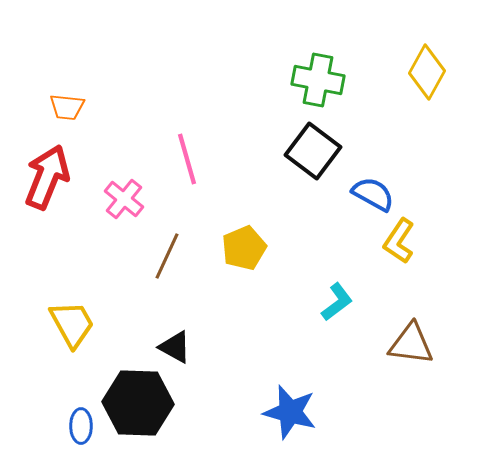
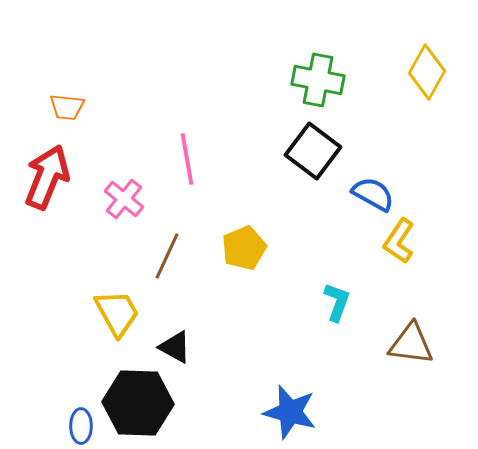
pink line: rotated 6 degrees clockwise
cyan L-shape: rotated 33 degrees counterclockwise
yellow trapezoid: moved 45 px right, 11 px up
